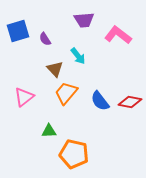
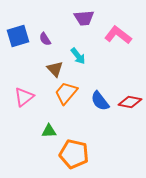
purple trapezoid: moved 2 px up
blue square: moved 5 px down
